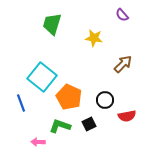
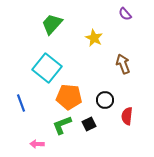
purple semicircle: moved 3 px right, 1 px up
green trapezoid: rotated 25 degrees clockwise
yellow star: rotated 18 degrees clockwise
brown arrow: rotated 66 degrees counterclockwise
cyan square: moved 5 px right, 9 px up
orange pentagon: rotated 20 degrees counterclockwise
red semicircle: rotated 108 degrees clockwise
green L-shape: moved 2 px right, 1 px up; rotated 40 degrees counterclockwise
pink arrow: moved 1 px left, 2 px down
